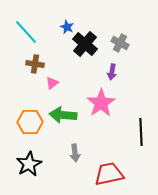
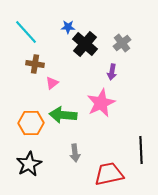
blue star: moved 1 px right; rotated 24 degrees counterclockwise
gray cross: moved 2 px right; rotated 24 degrees clockwise
pink star: rotated 8 degrees clockwise
orange hexagon: moved 1 px right, 1 px down
black line: moved 18 px down
